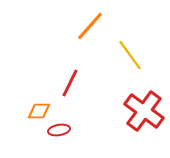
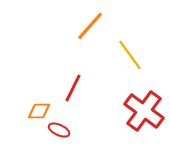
red line: moved 3 px right, 5 px down
red ellipse: rotated 35 degrees clockwise
